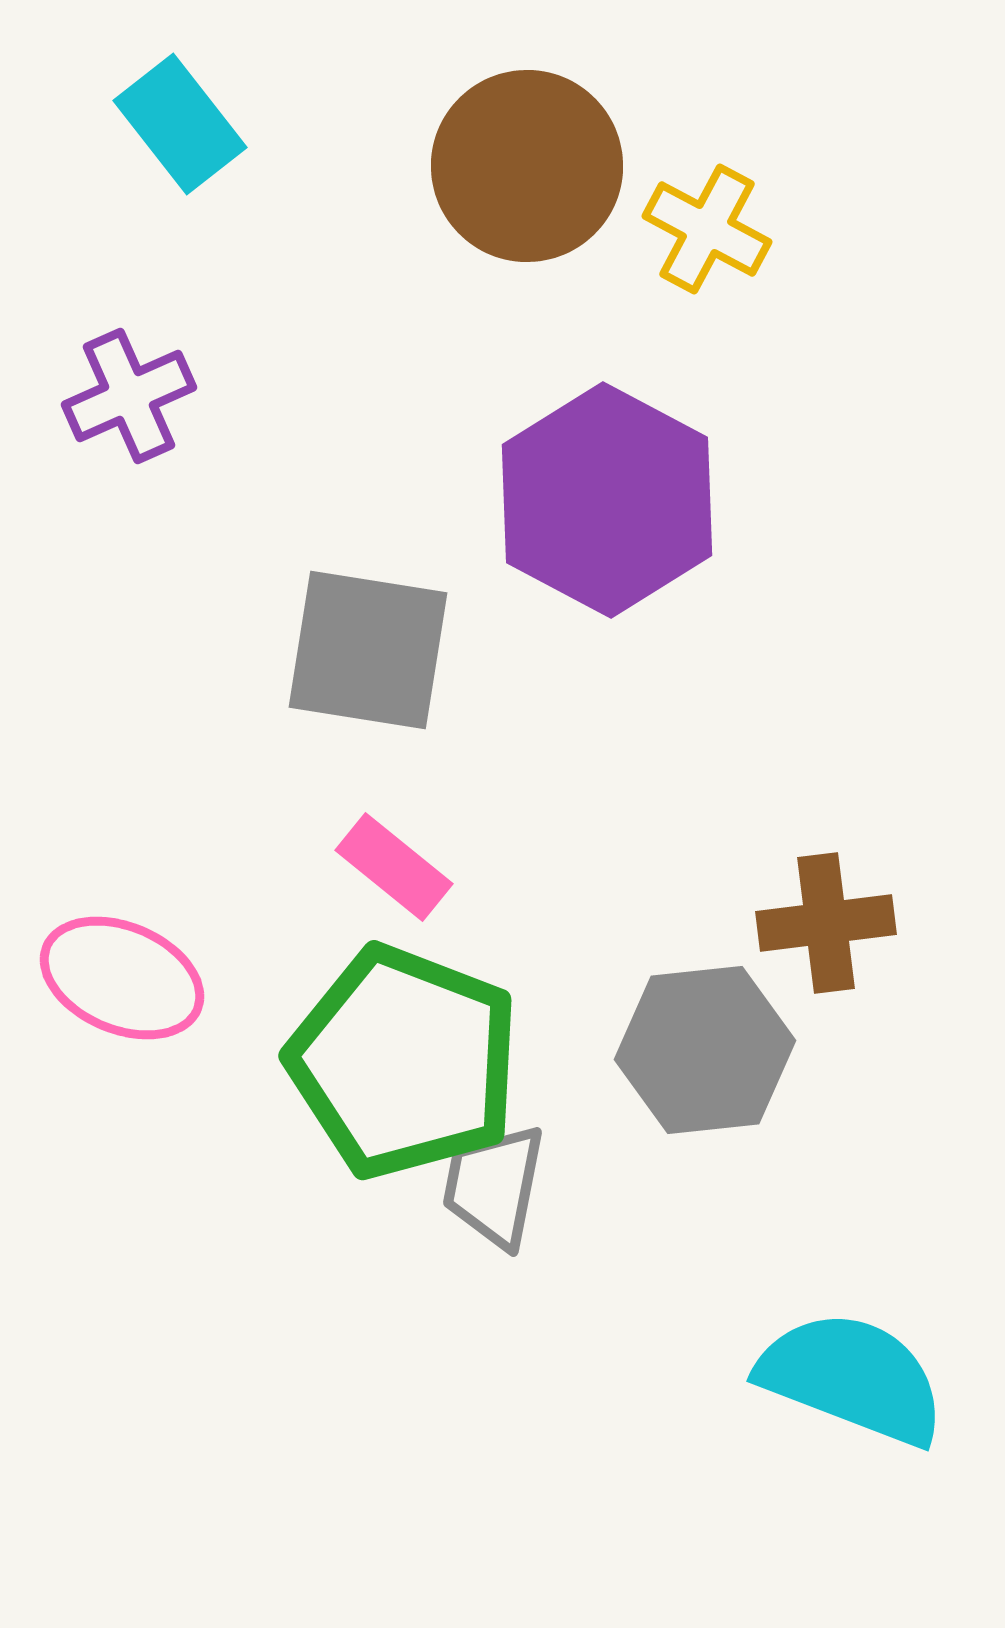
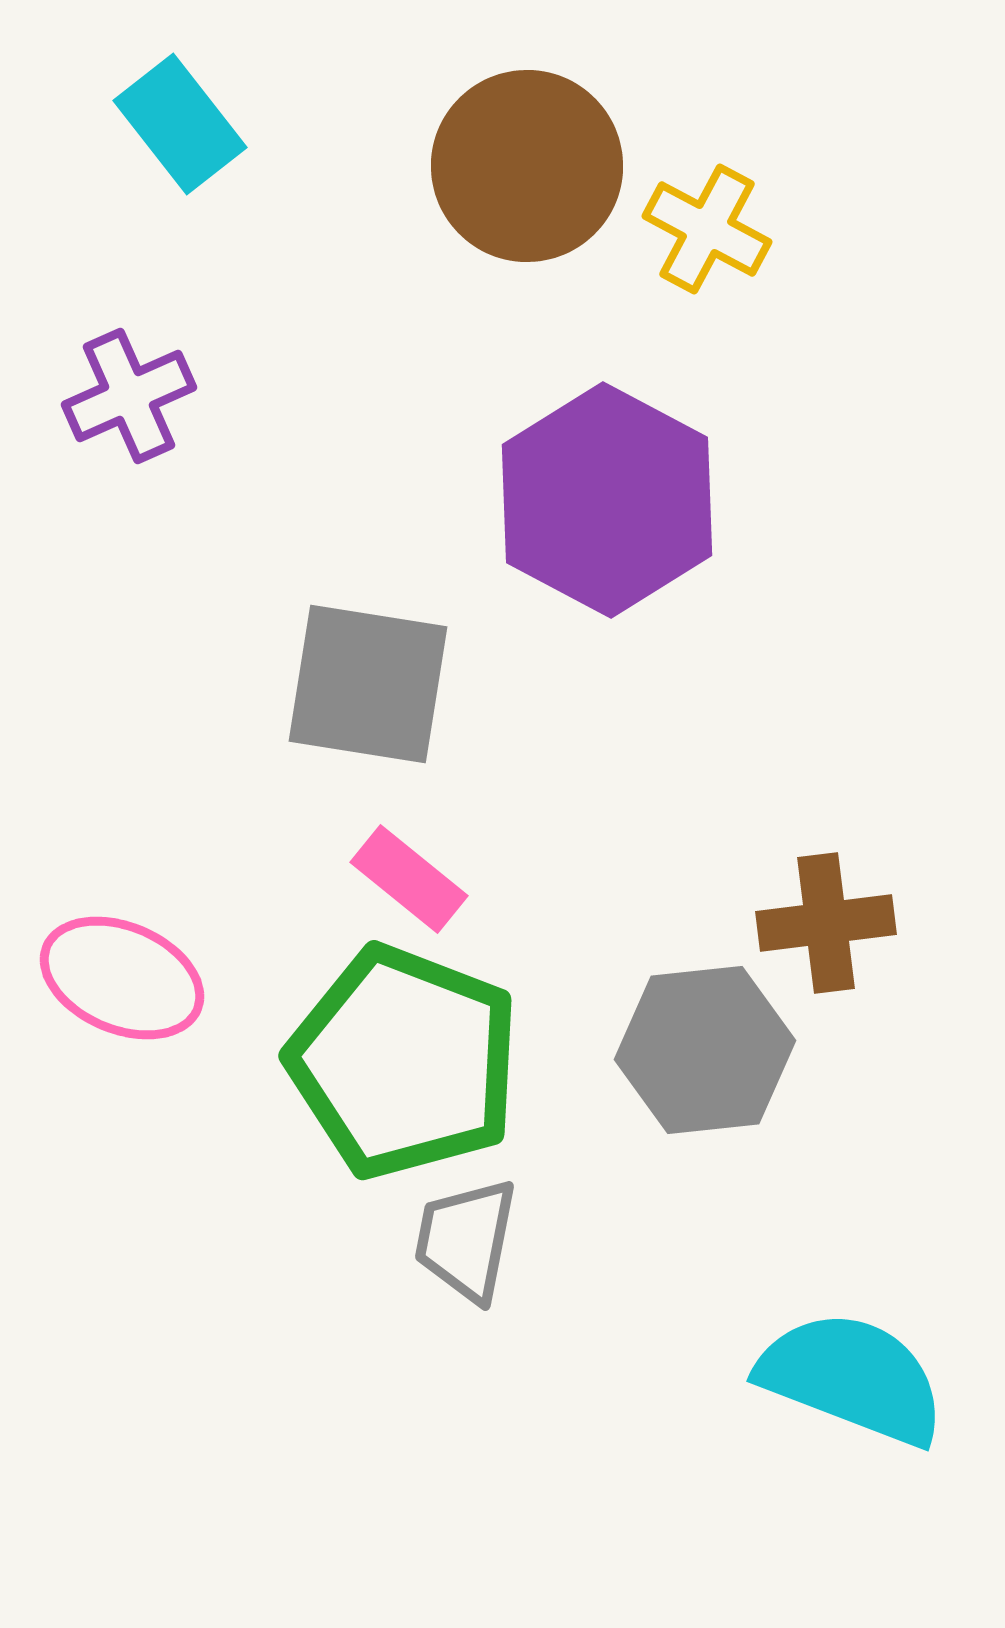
gray square: moved 34 px down
pink rectangle: moved 15 px right, 12 px down
gray trapezoid: moved 28 px left, 54 px down
